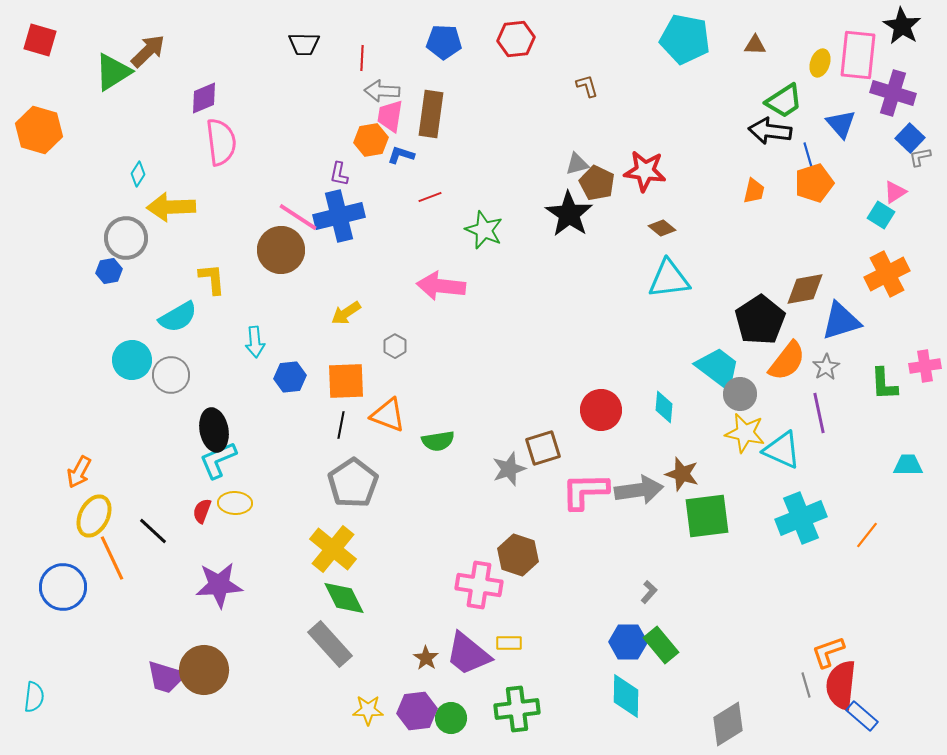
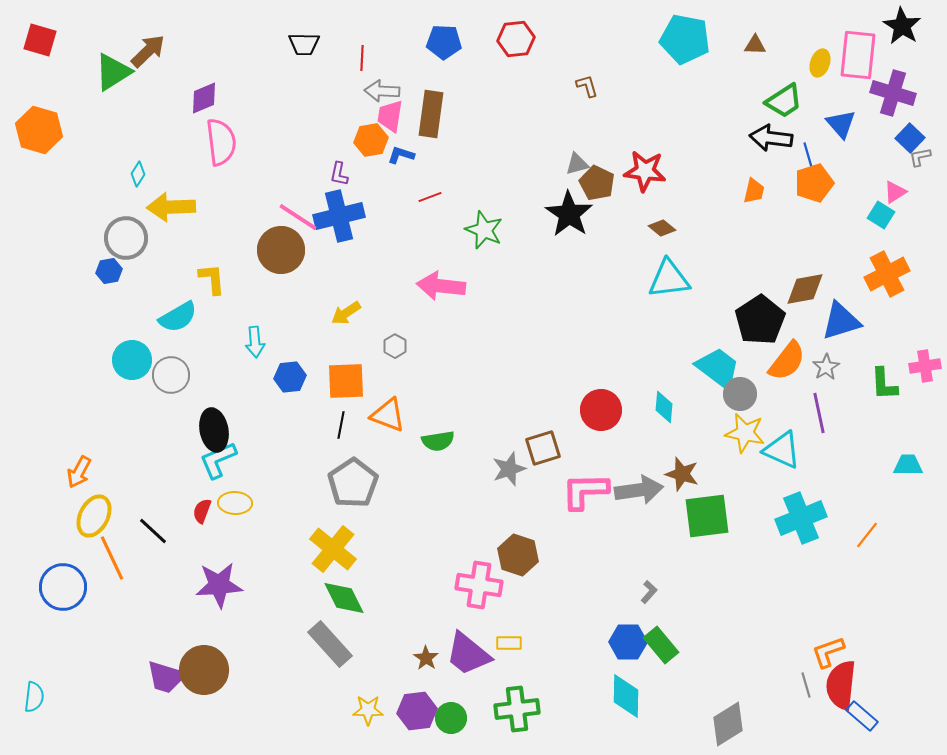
black arrow at (770, 131): moved 1 px right, 7 px down
